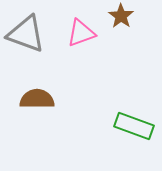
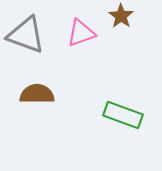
gray triangle: moved 1 px down
brown semicircle: moved 5 px up
green rectangle: moved 11 px left, 11 px up
